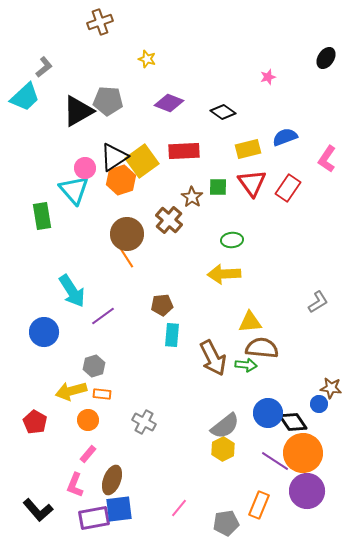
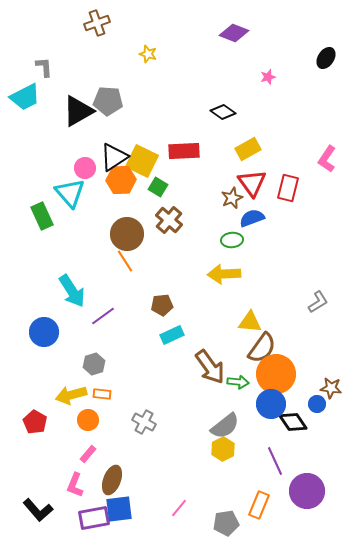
brown cross at (100, 22): moved 3 px left, 1 px down
yellow star at (147, 59): moved 1 px right, 5 px up
gray L-shape at (44, 67): rotated 55 degrees counterclockwise
cyan trapezoid at (25, 97): rotated 16 degrees clockwise
purple diamond at (169, 103): moved 65 px right, 70 px up
blue semicircle at (285, 137): moved 33 px left, 81 px down
yellow rectangle at (248, 149): rotated 15 degrees counterclockwise
yellow square at (142, 161): rotated 28 degrees counterclockwise
orange hexagon at (121, 180): rotated 16 degrees clockwise
green square at (218, 187): moved 60 px left; rotated 30 degrees clockwise
red rectangle at (288, 188): rotated 20 degrees counterclockwise
cyan triangle at (74, 190): moved 4 px left, 3 px down
brown star at (192, 197): moved 40 px right, 1 px down; rotated 15 degrees clockwise
green rectangle at (42, 216): rotated 16 degrees counterclockwise
orange line at (126, 257): moved 1 px left, 4 px down
yellow triangle at (250, 322): rotated 10 degrees clockwise
cyan rectangle at (172, 335): rotated 60 degrees clockwise
brown semicircle at (262, 348): rotated 120 degrees clockwise
brown arrow at (213, 358): moved 3 px left, 9 px down; rotated 9 degrees counterclockwise
green arrow at (246, 365): moved 8 px left, 17 px down
gray hexagon at (94, 366): moved 2 px up
yellow arrow at (71, 391): moved 4 px down
blue circle at (319, 404): moved 2 px left
blue circle at (268, 413): moved 3 px right, 9 px up
orange circle at (303, 453): moved 27 px left, 79 px up
purple line at (275, 461): rotated 32 degrees clockwise
